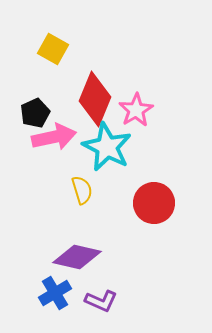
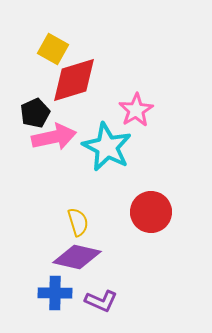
red diamond: moved 21 px left, 19 px up; rotated 50 degrees clockwise
yellow semicircle: moved 4 px left, 32 px down
red circle: moved 3 px left, 9 px down
blue cross: rotated 32 degrees clockwise
